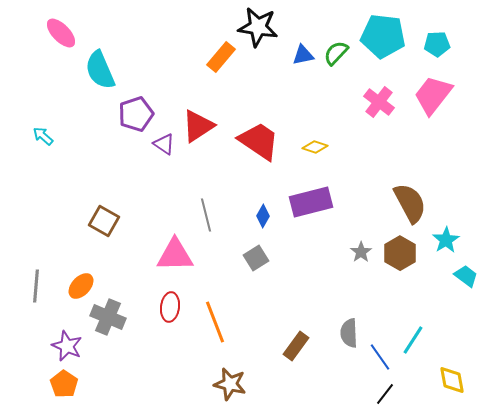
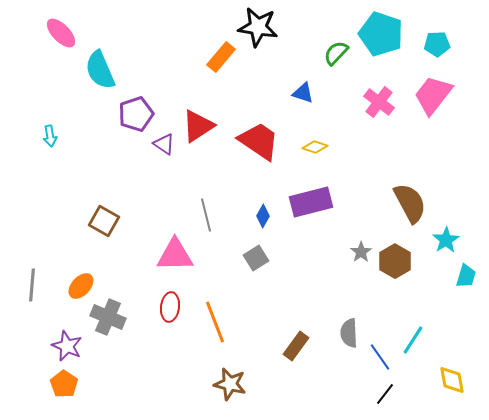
cyan pentagon at (383, 36): moved 2 px left, 2 px up; rotated 12 degrees clockwise
blue triangle at (303, 55): moved 38 px down; rotated 30 degrees clockwise
cyan arrow at (43, 136): moved 7 px right; rotated 140 degrees counterclockwise
brown hexagon at (400, 253): moved 5 px left, 8 px down
cyan trapezoid at (466, 276): rotated 70 degrees clockwise
gray line at (36, 286): moved 4 px left, 1 px up
